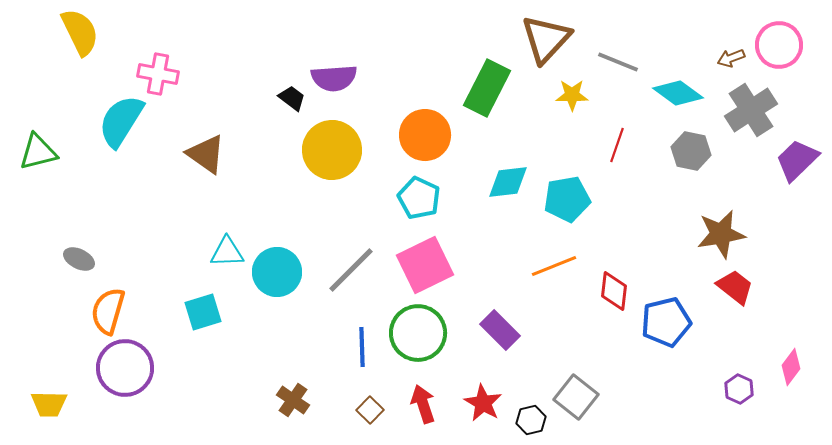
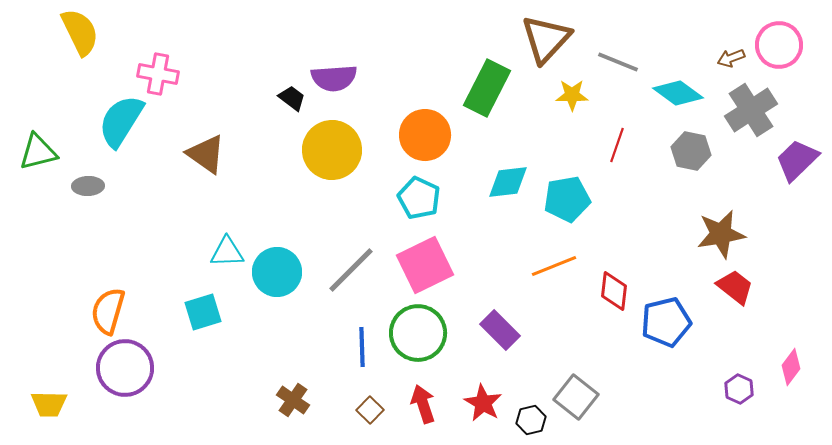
gray ellipse at (79, 259): moved 9 px right, 73 px up; rotated 28 degrees counterclockwise
